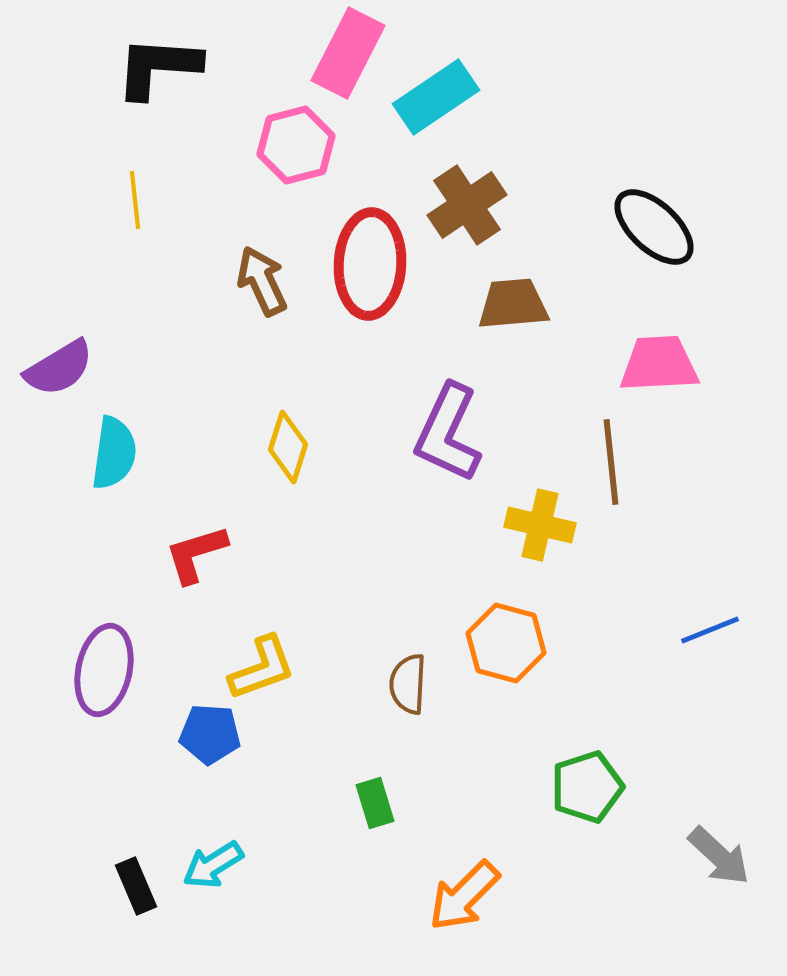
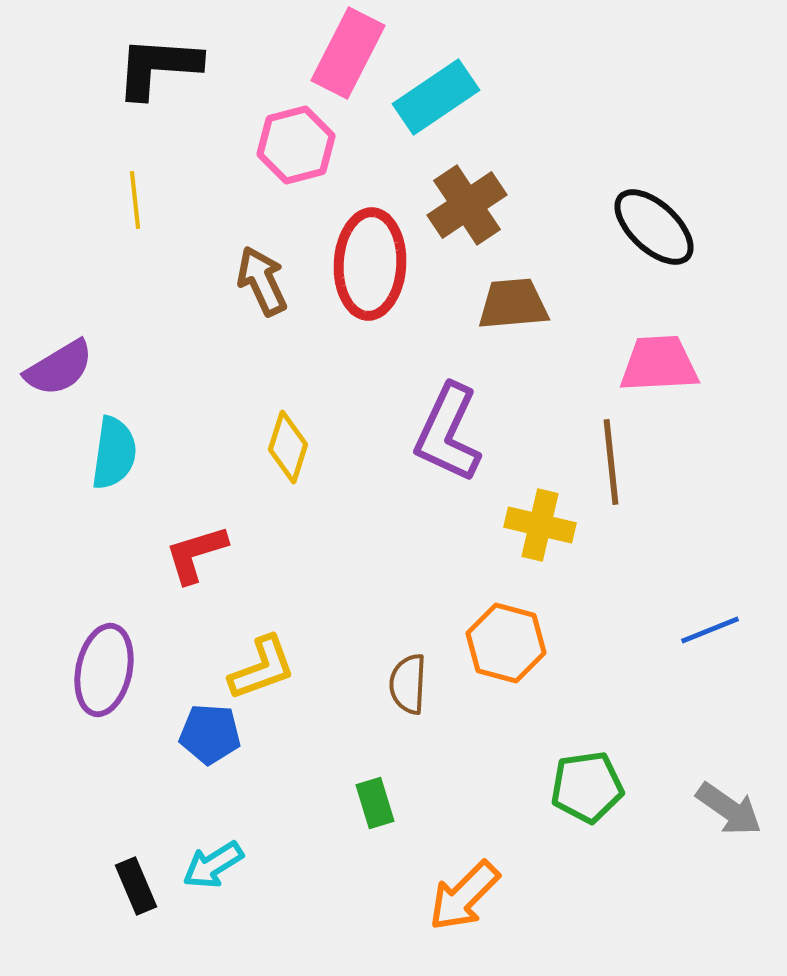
green pentagon: rotated 10 degrees clockwise
gray arrow: moved 10 px right, 47 px up; rotated 8 degrees counterclockwise
